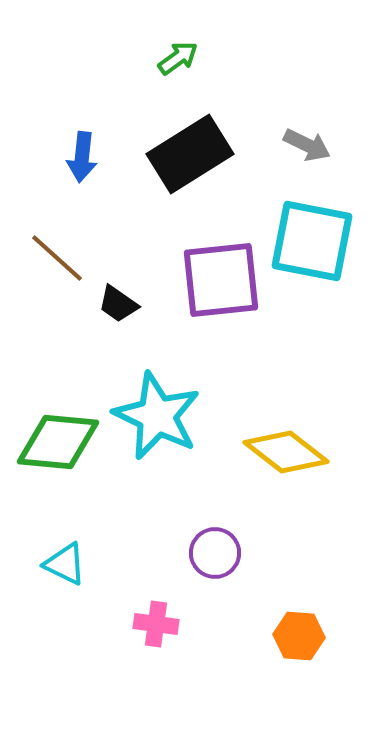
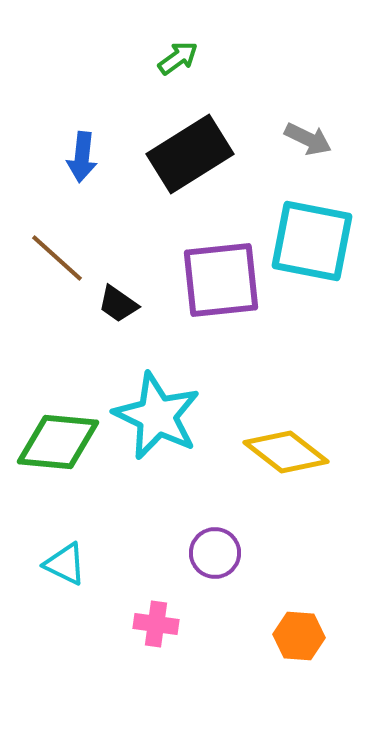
gray arrow: moved 1 px right, 6 px up
